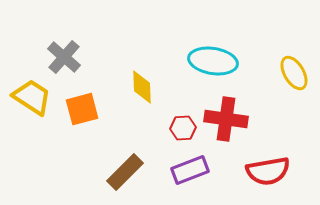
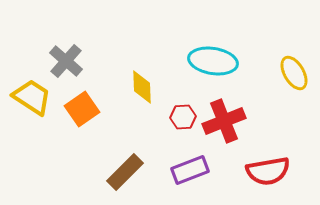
gray cross: moved 2 px right, 4 px down
orange square: rotated 20 degrees counterclockwise
red cross: moved 2 px left, 2 px down; rotated 30 degrees counterclockwise
red hexagon: moved 11 px up
